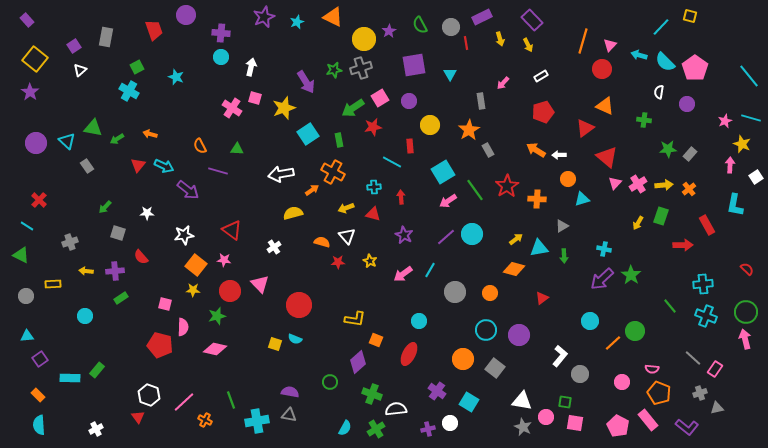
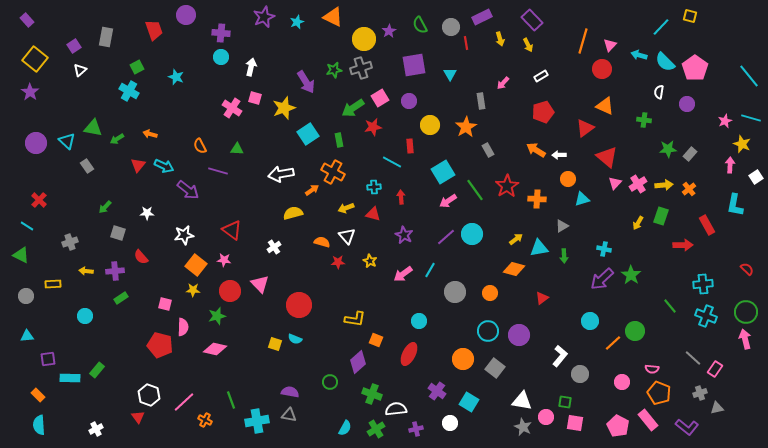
orange star at (469, 130): moved 3 px left, 3 px up
cyan circle at (486, 330): moved 2 px right, 1 px down
purple square at (40, 359): moved 8 px right; rotated 28 degrees clockwise
purple cross at (428, 429): moved 12 px left
